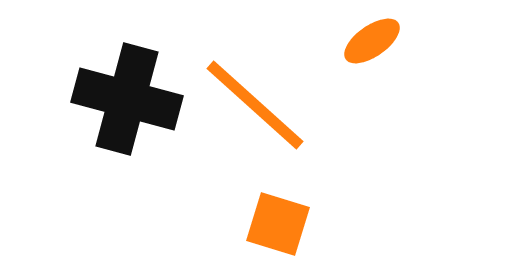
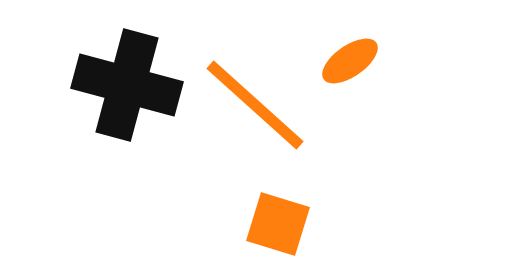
orange ellipse: moved 22 px left, 20 px down
black cross: moved 14 px up
